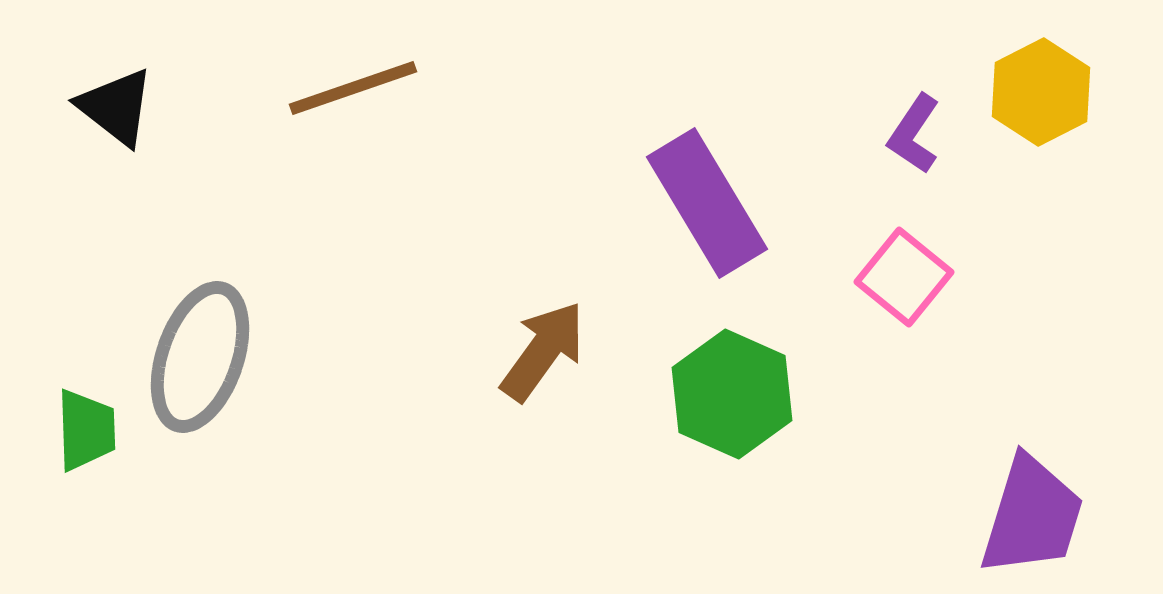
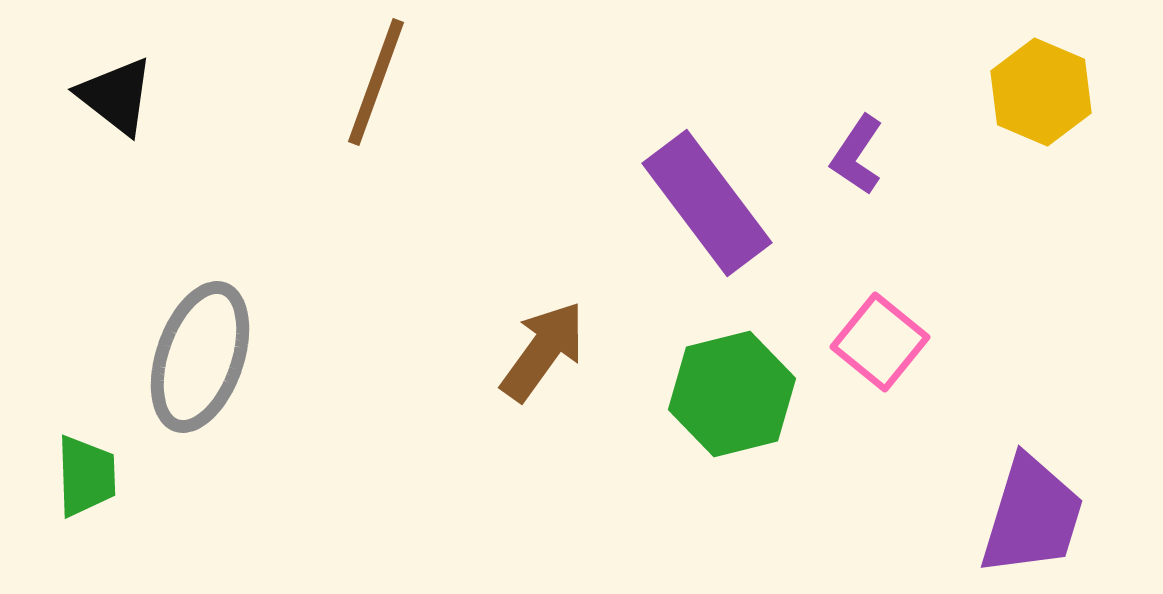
brown line: moved 23 px right, 6 px up; rotated 51 degrees counterclockwise
yellow hexagon: rotated 10 degrees counterclockwise
black triangle: moved 11 px up
purple L-shape: moved 57 px left, 21 px down
purple rectangle: rotated 6 degrees counterclockwise
pink square: moved 24 px left, 65 px down
green hexagon: rotated 22 degrees clockwise
green trapezoid: moved 46 px down
